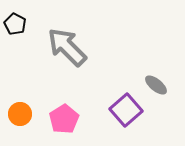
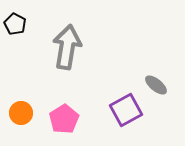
gray arrow: rotated 54 degrees clockwise
purple square: rotated 12 degrees clockwise
orange circle: moved 1 px right, 1 px up
